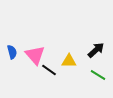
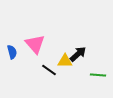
black arrow: moved 18 px left, 4 px down
pink triangle: moved 11 px up
yellow triangle: moved 4 px left
green line: rotated 28 degrees counterclockwise
